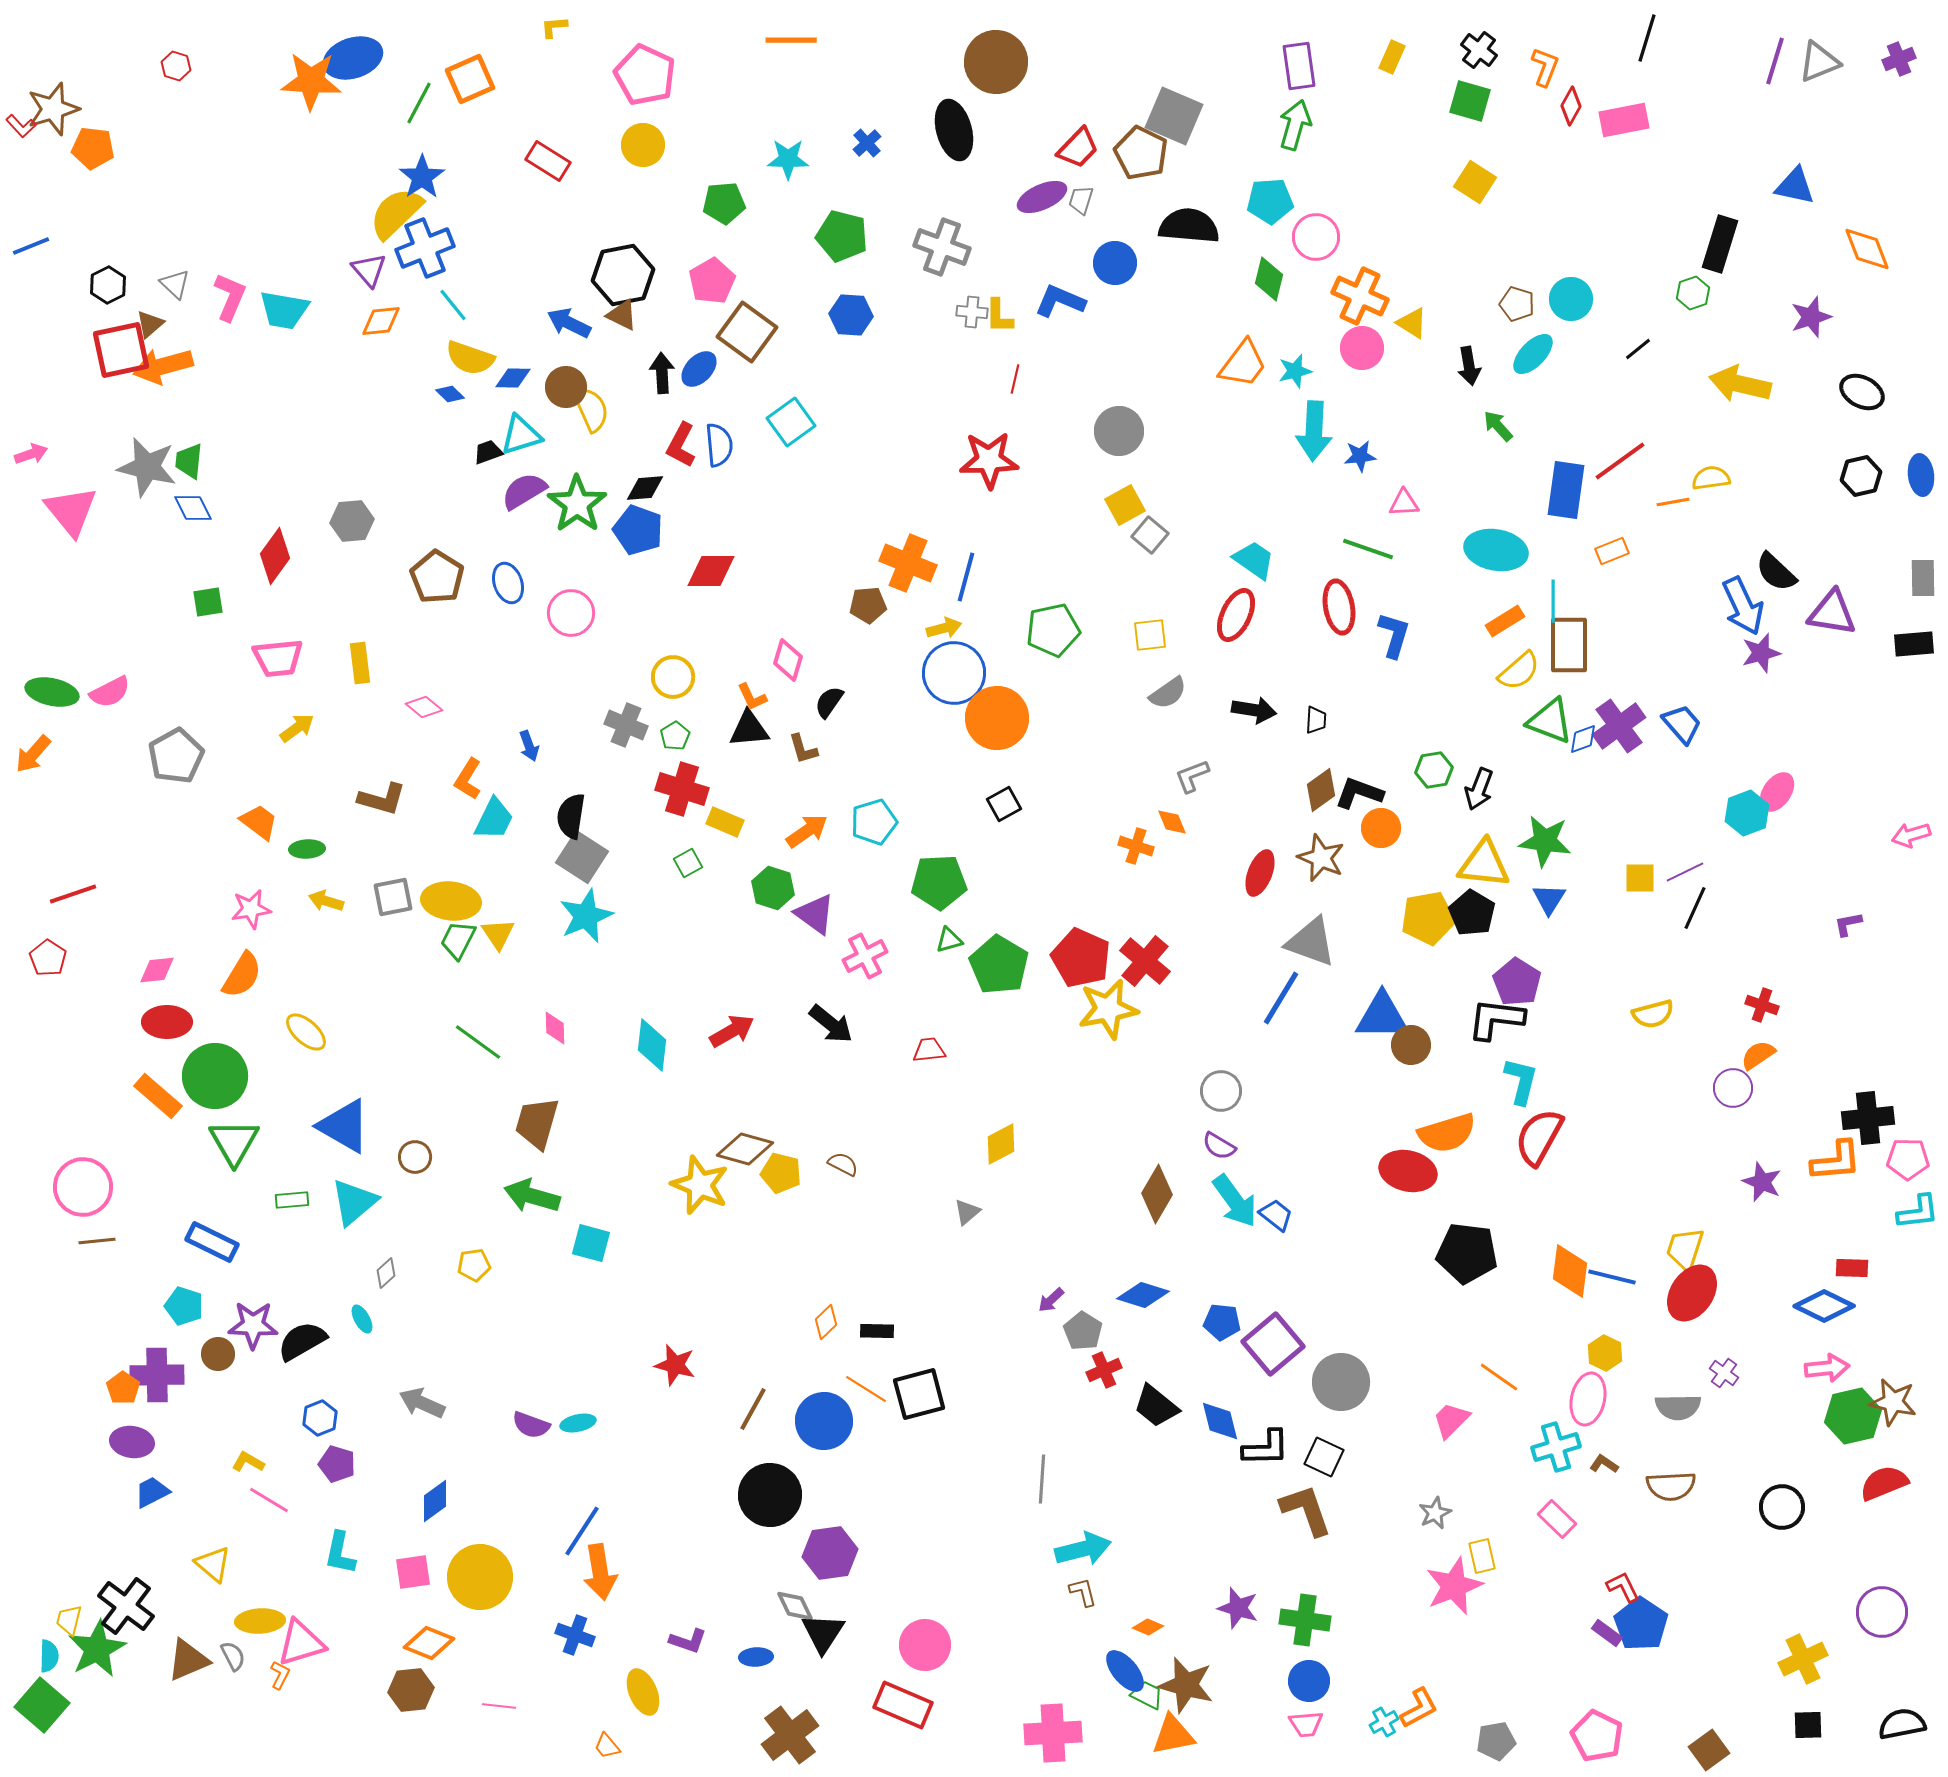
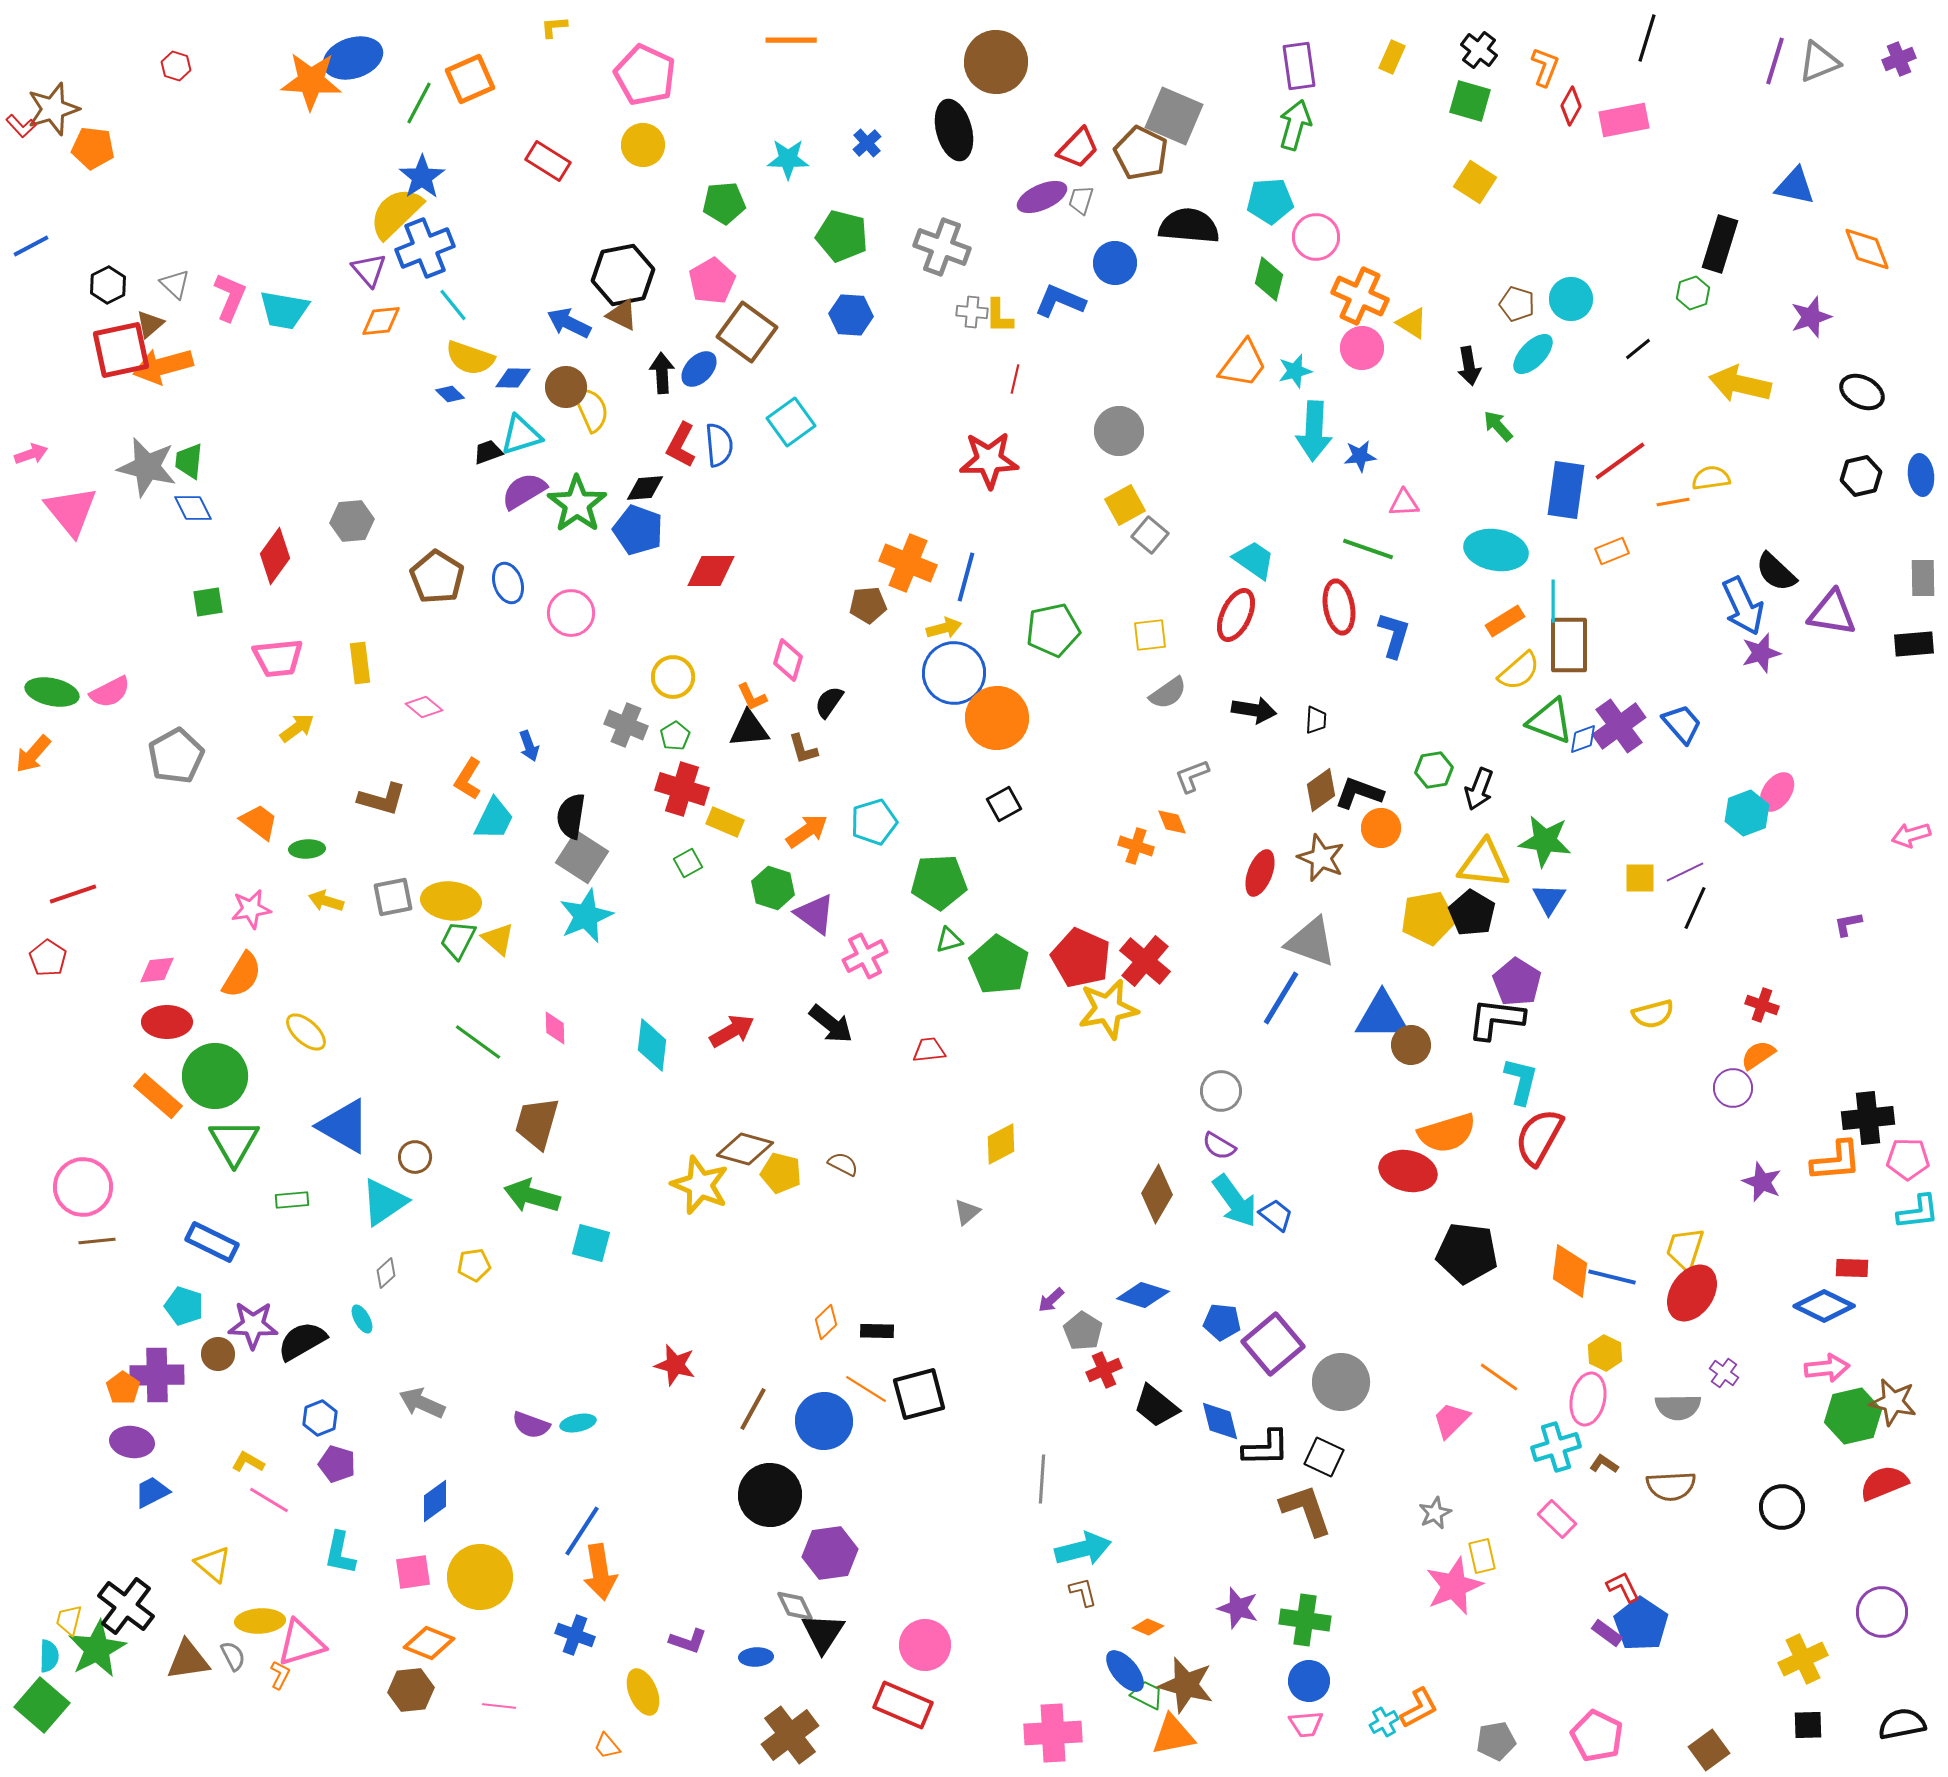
blue line at (31, 246): rotated 6 degrees counterclockwise
yellow triangle at (498, 934): moved 5 px down; rotated 15 degrees counterclockwise
cyan triangle at (354, 1202): moved 30 px right; rotated 6 degrees clockwise
brown triangle at (188, 1660): rotated 15 degrees clockwise
